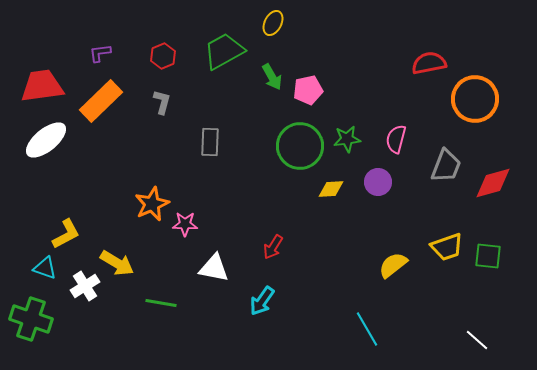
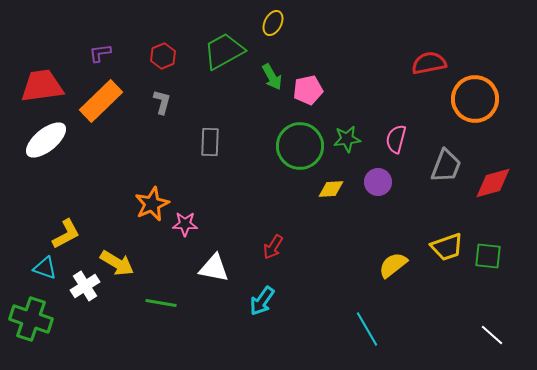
white line: moved 15 px right, 5 px up
